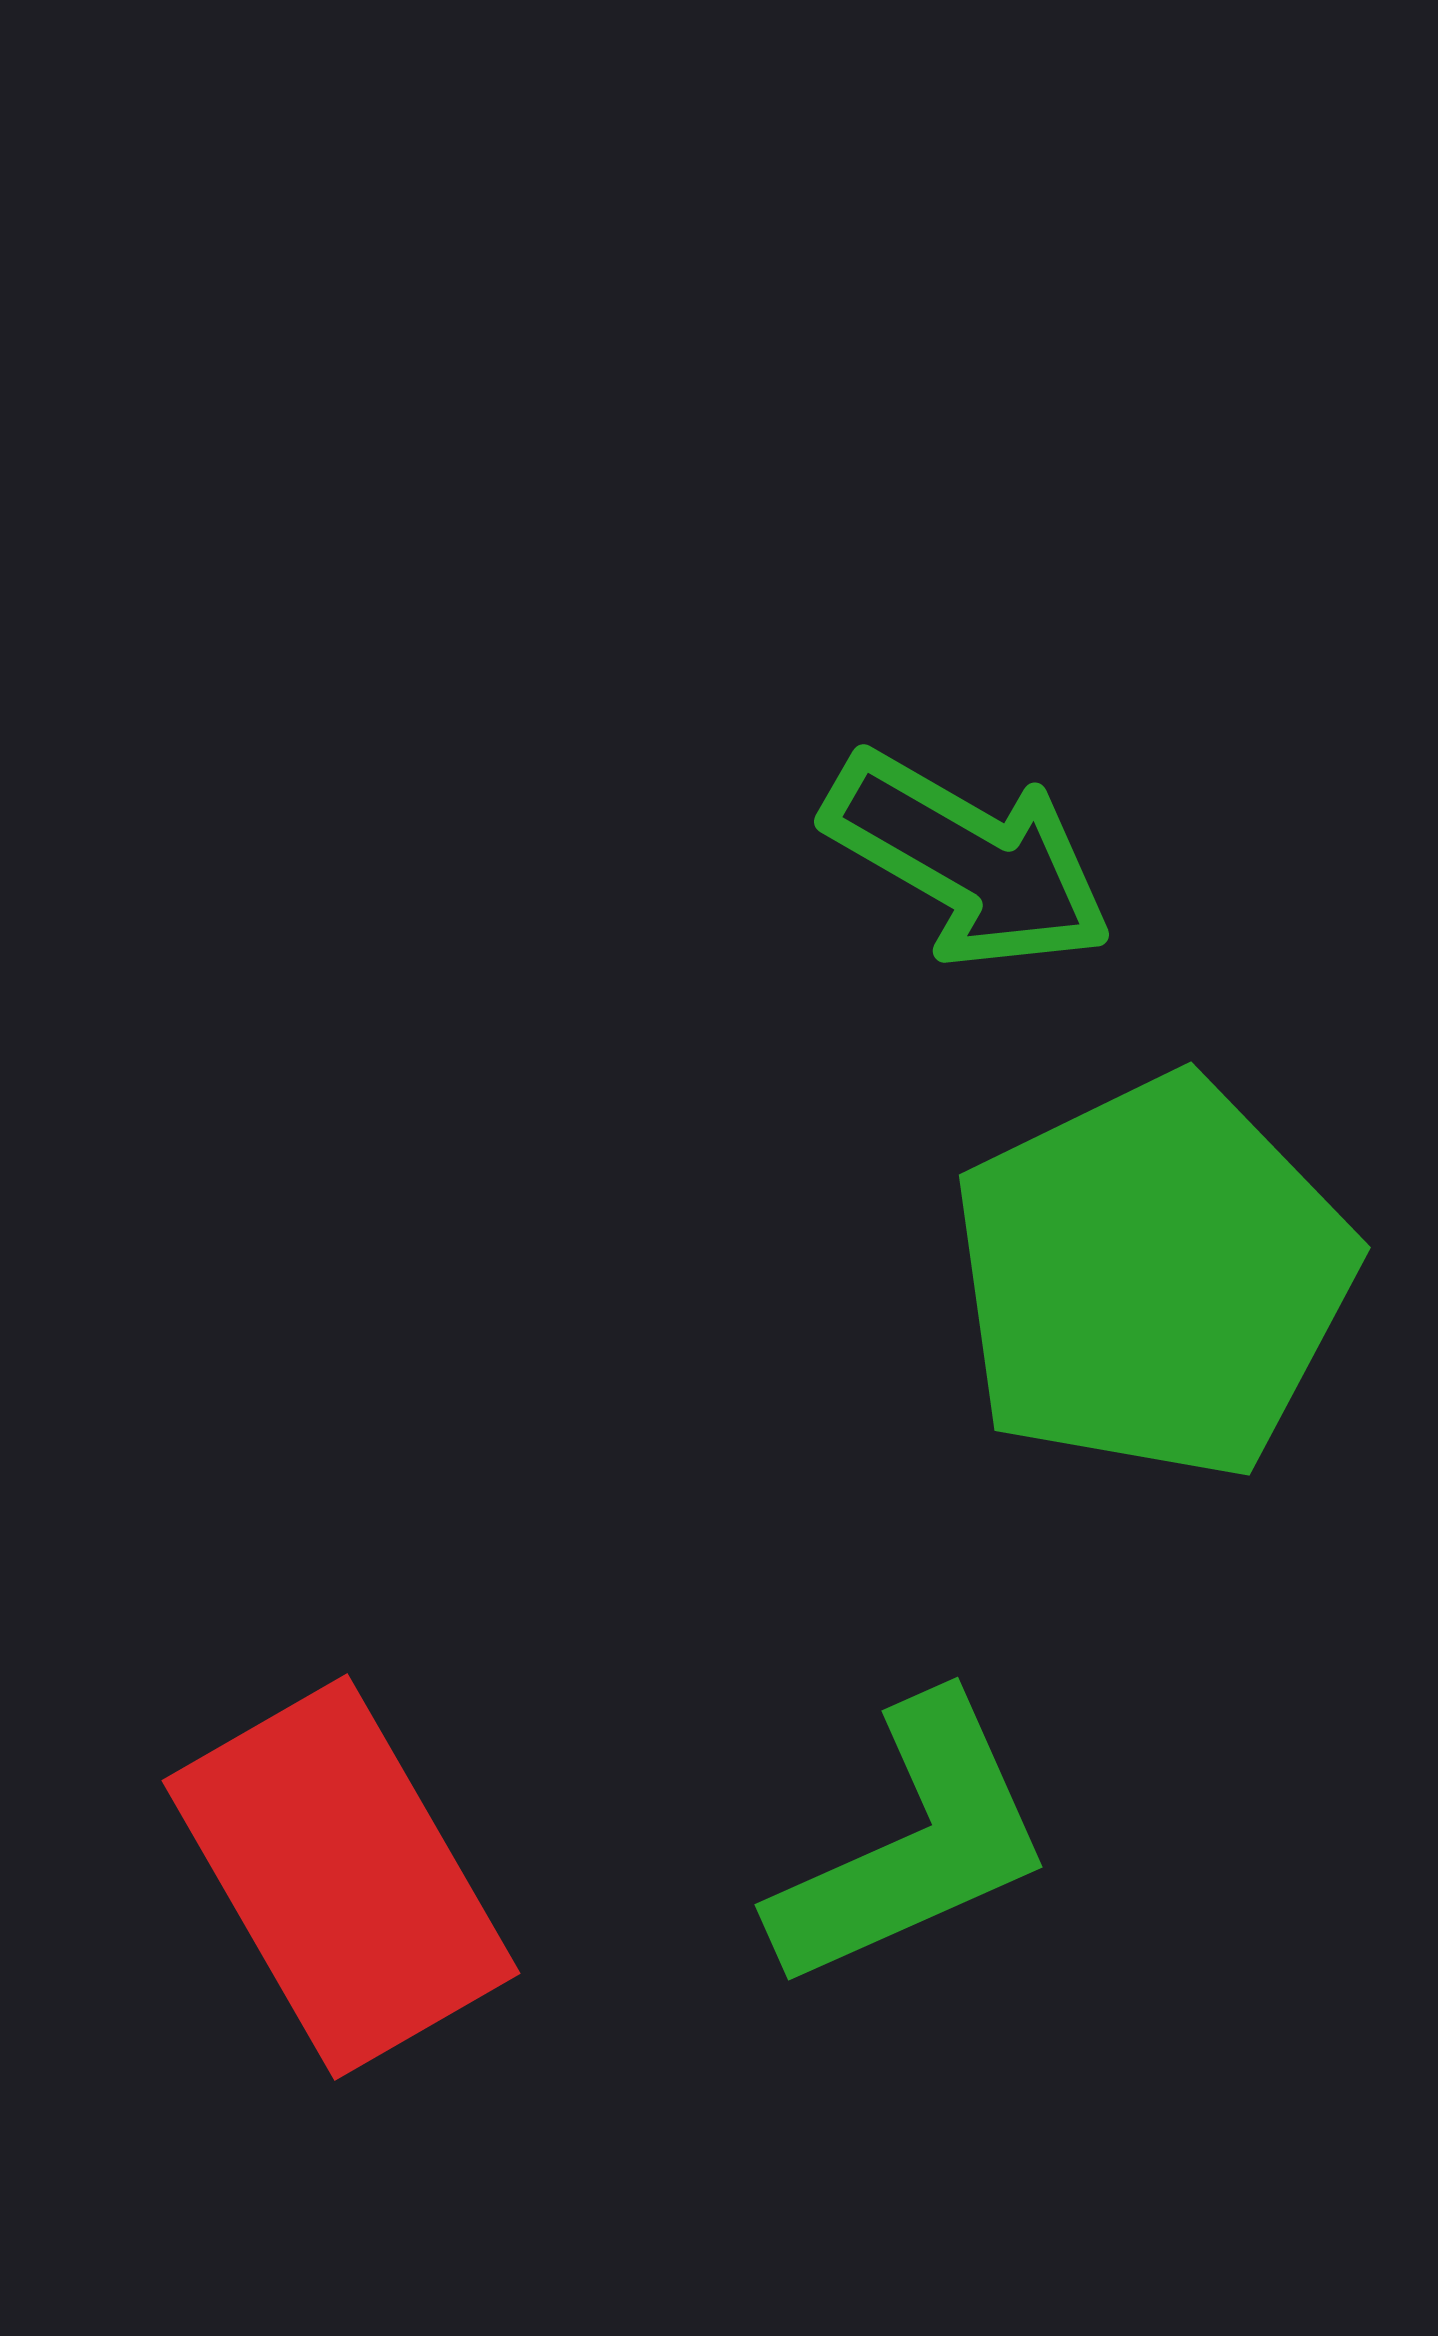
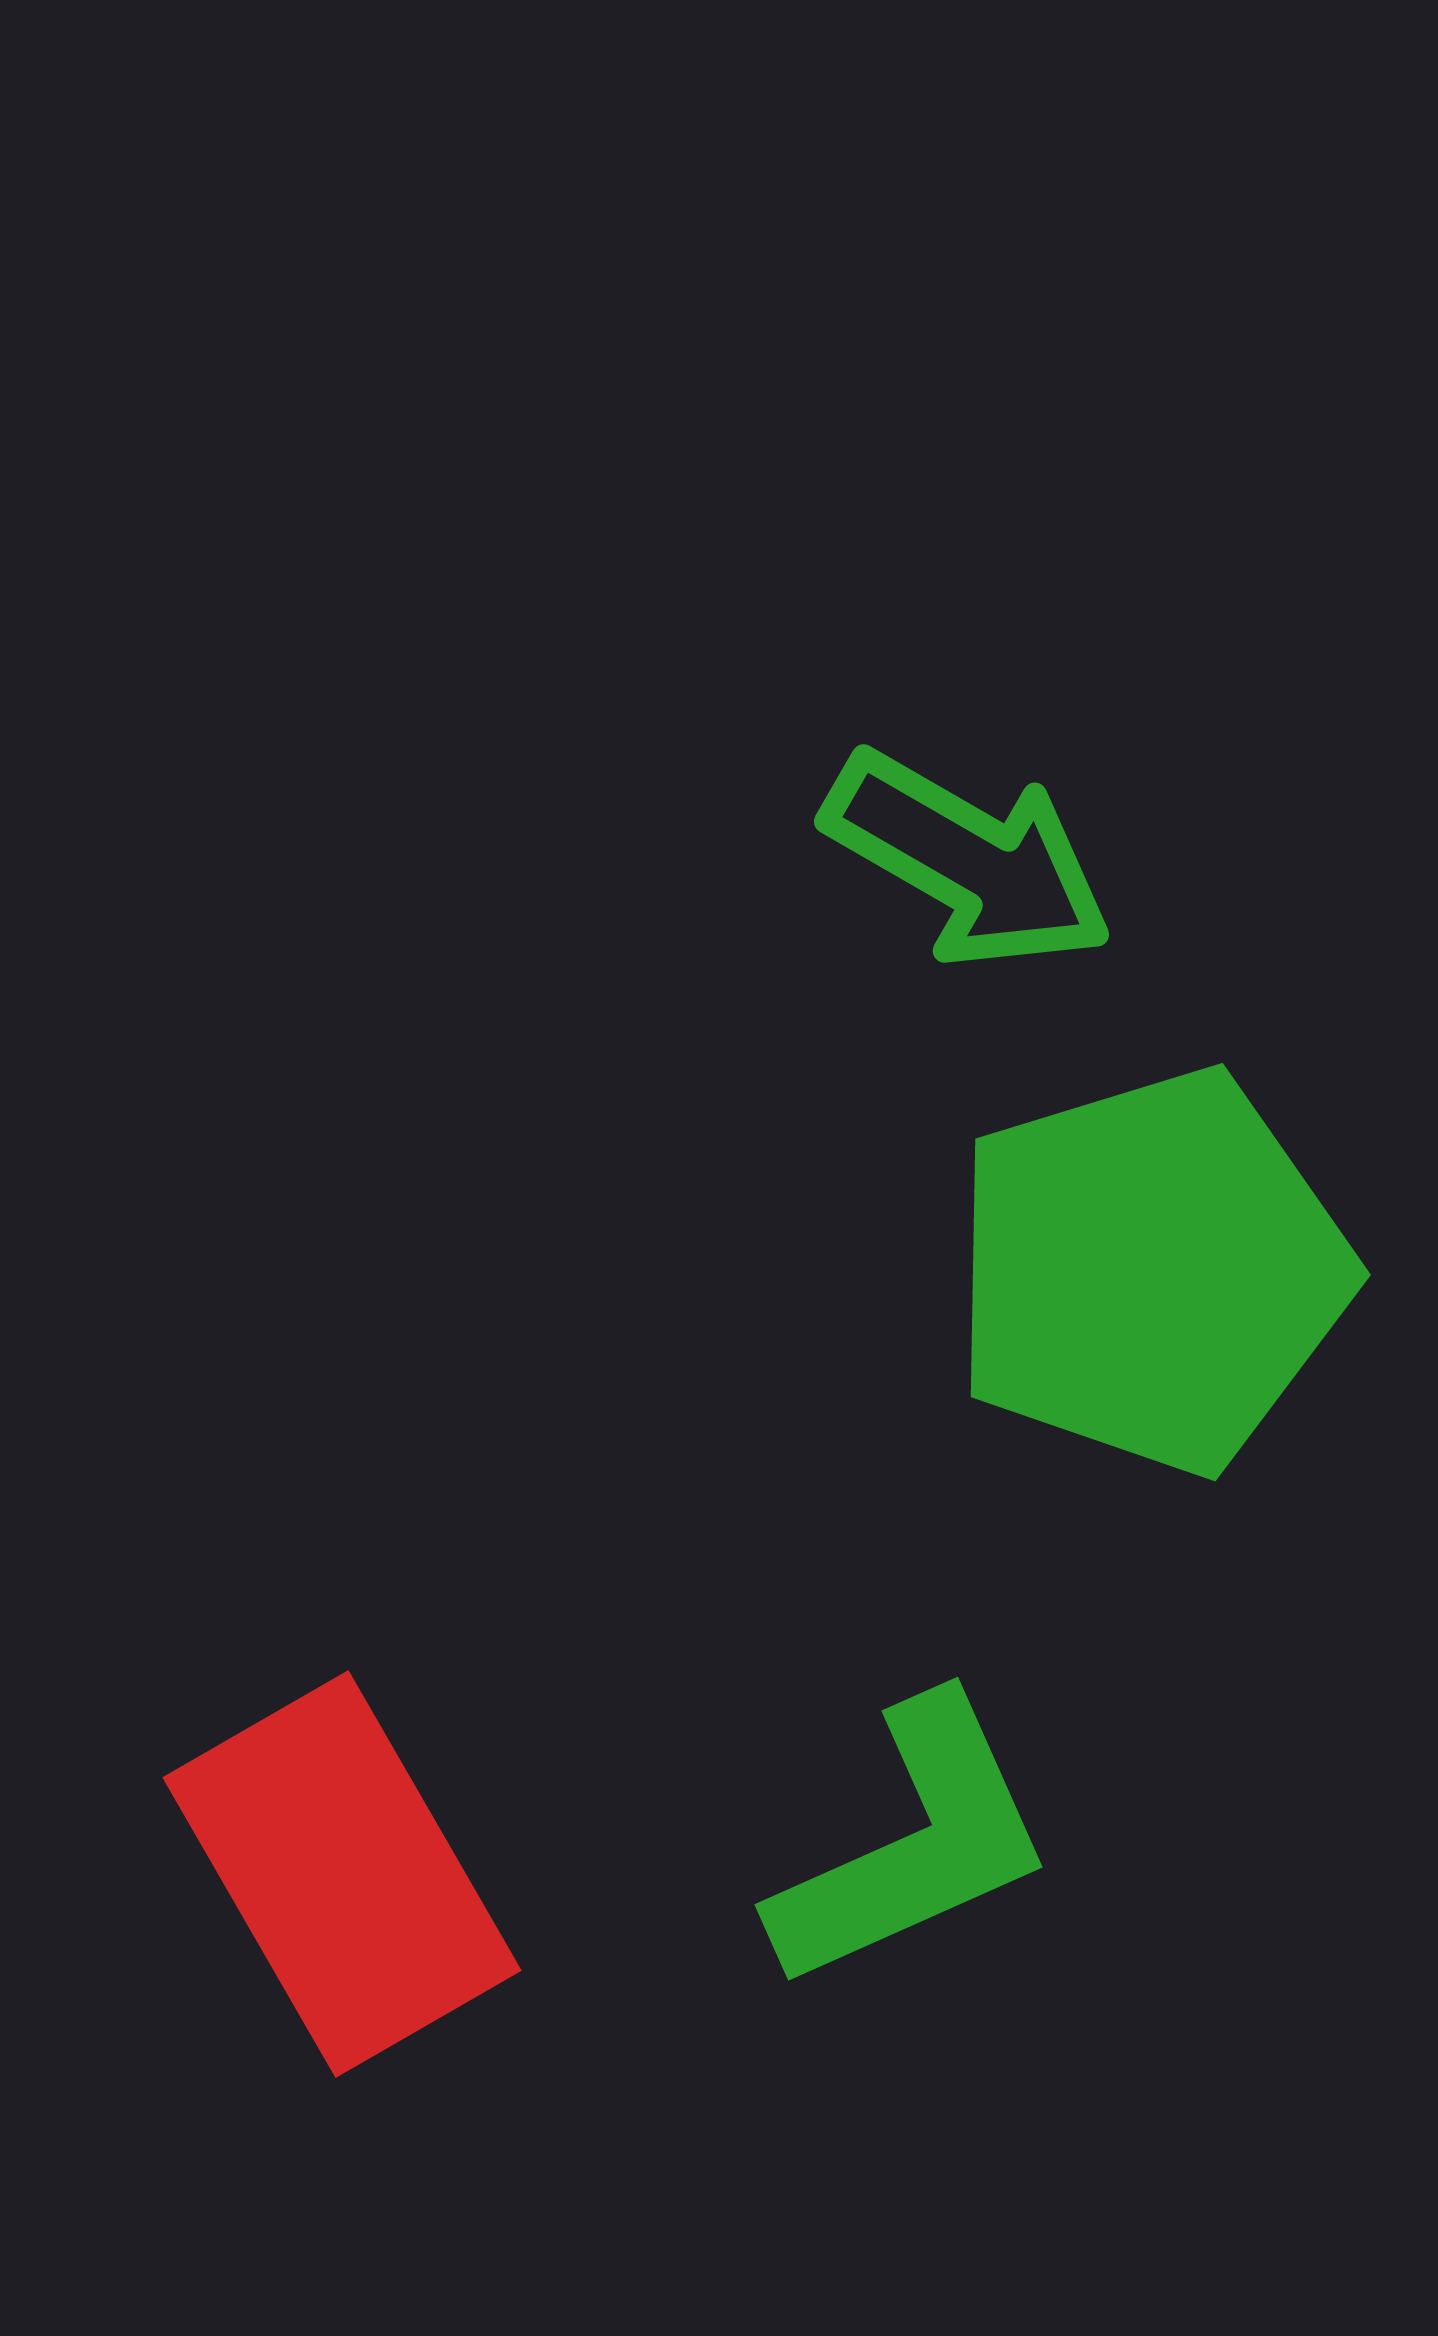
green pentagon: moved 2 px left, 7 px up; rotated 9 degrees clockwise
red rectangle: moved 1 px right, 3 px up
